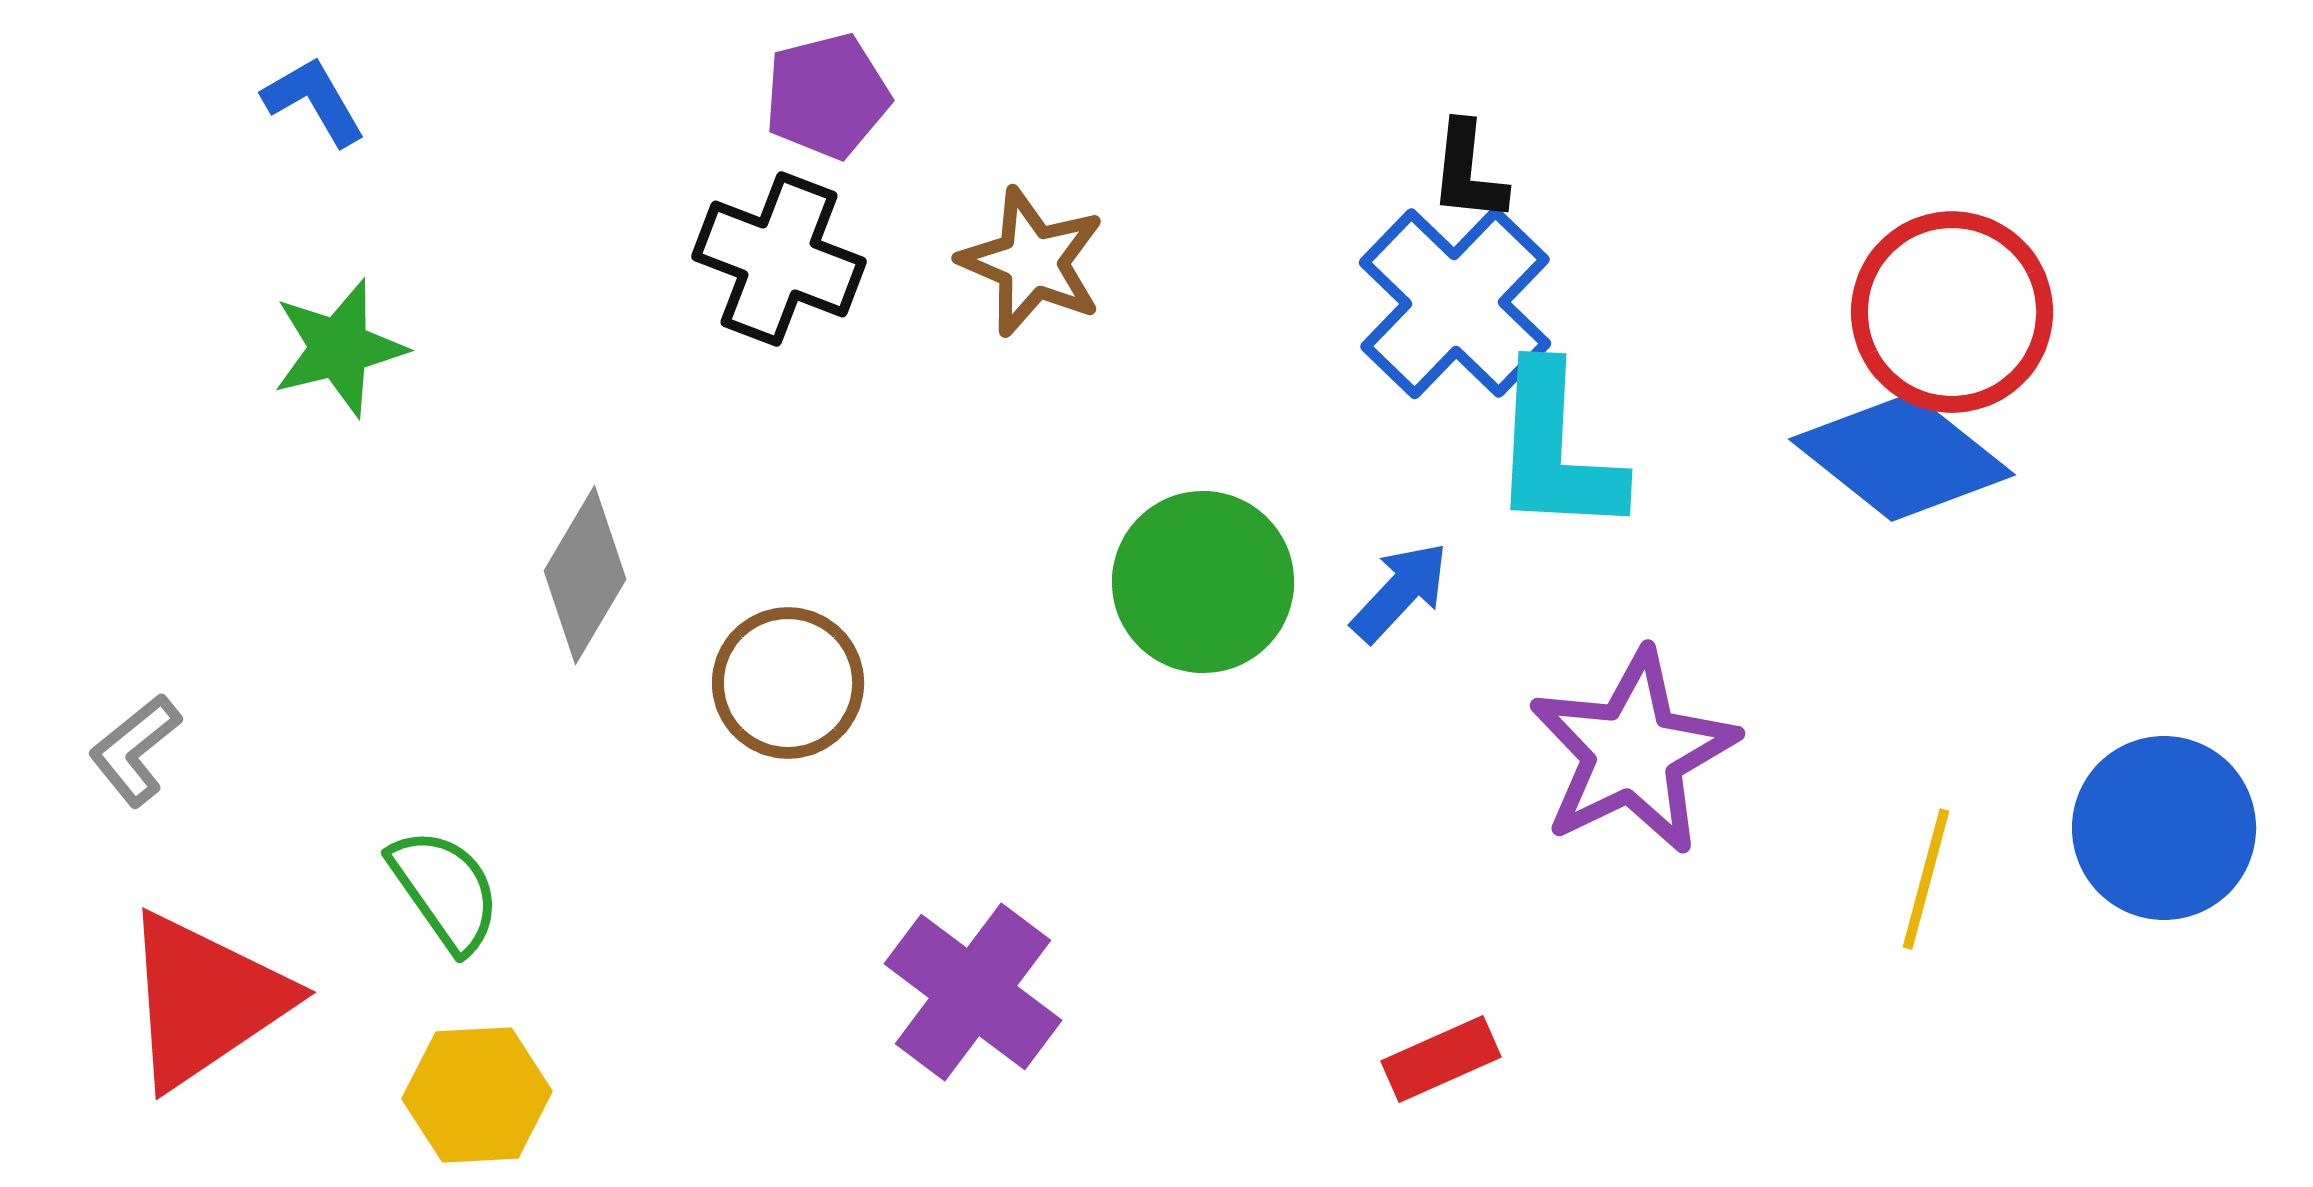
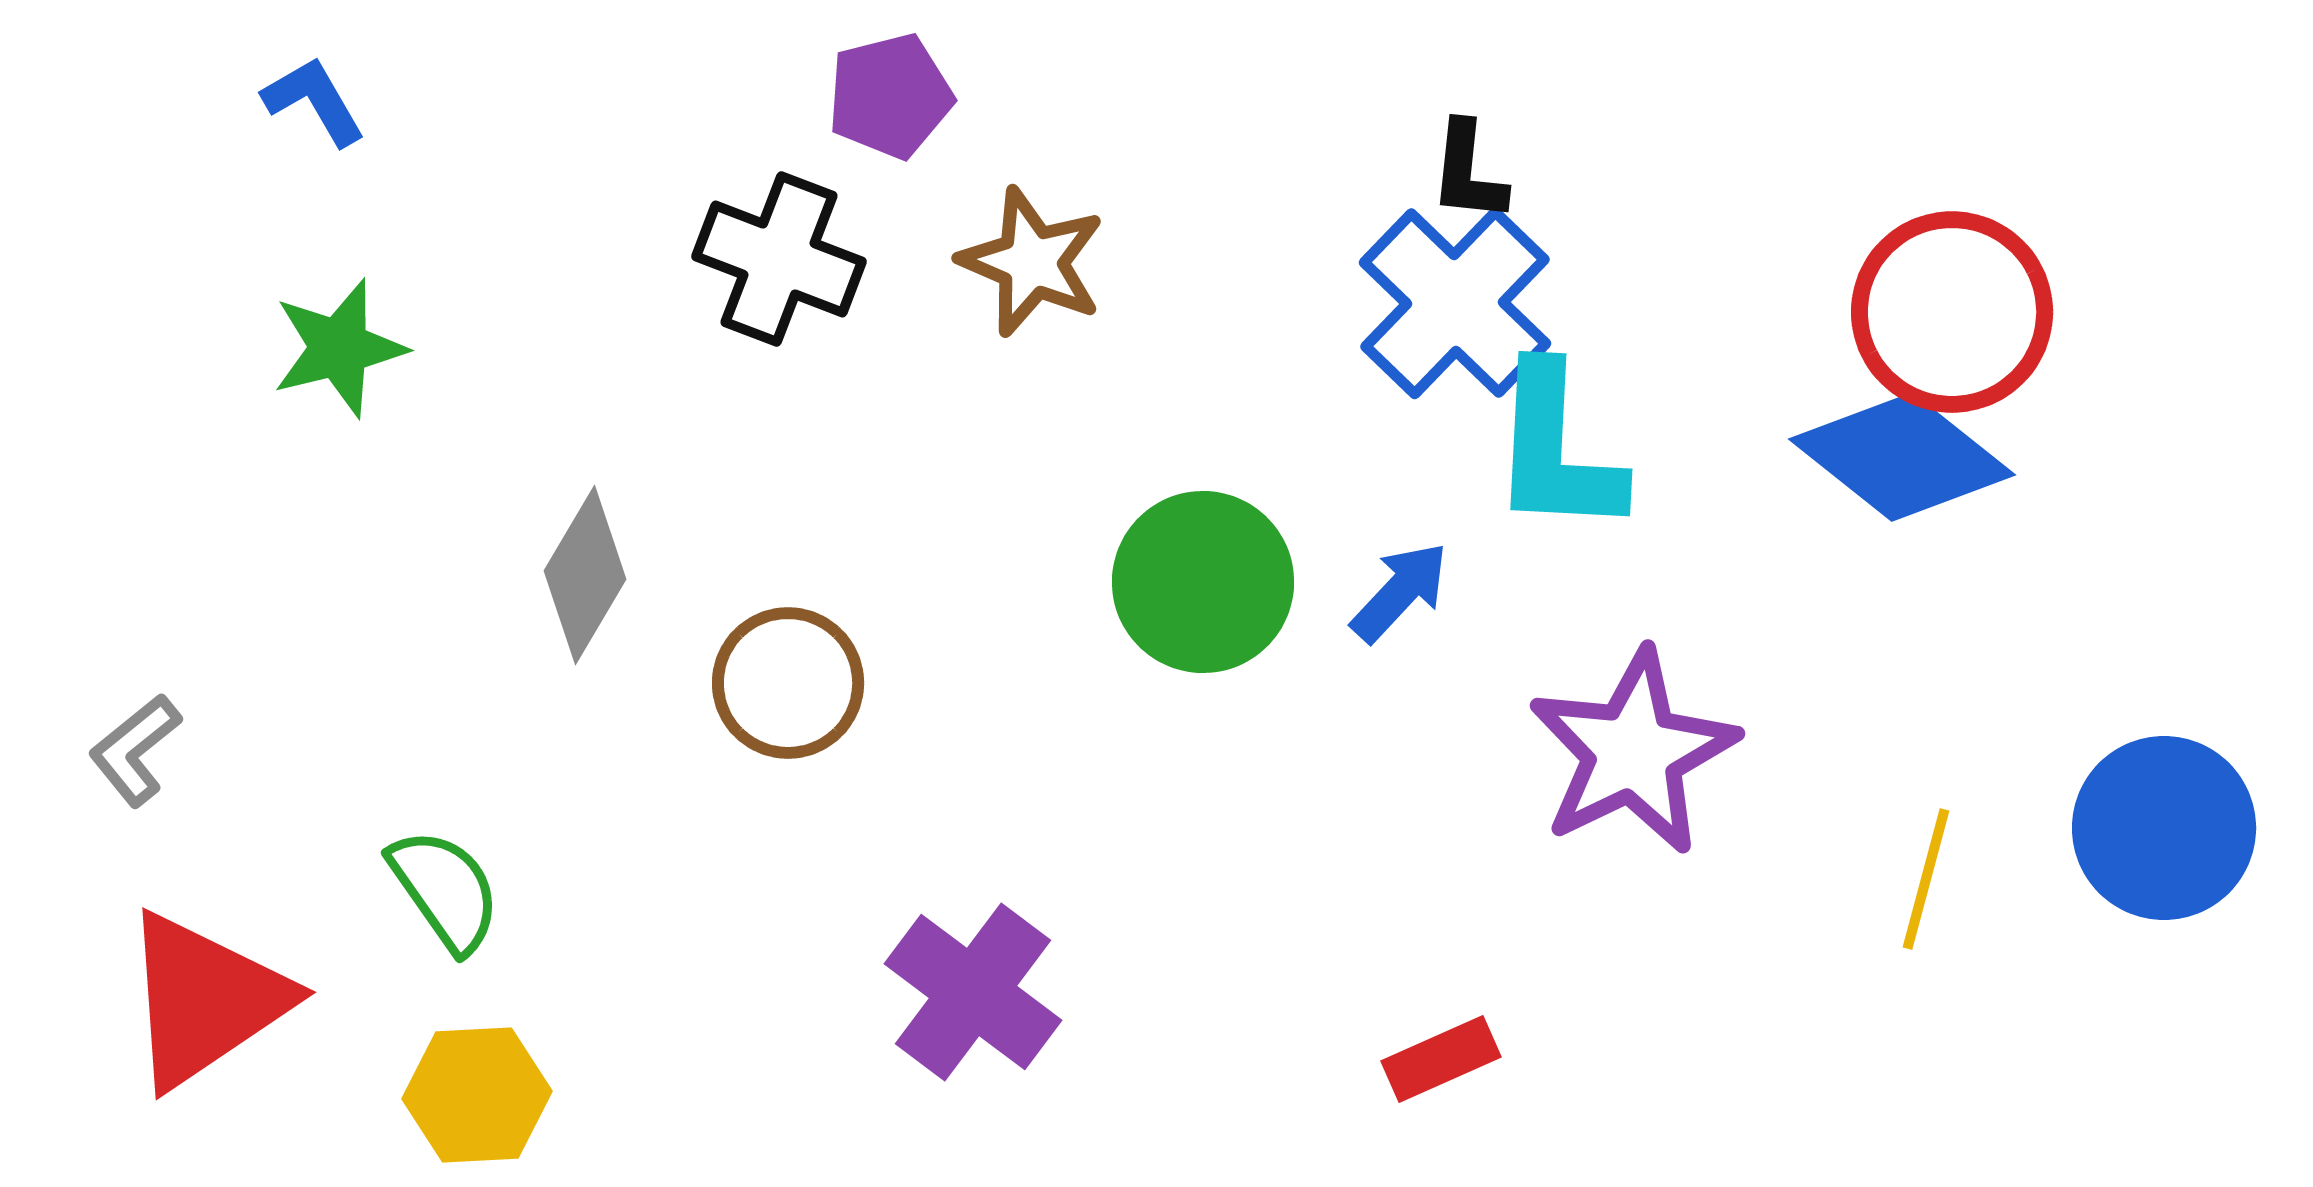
purple pentagon: moved 63 px right
